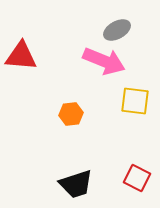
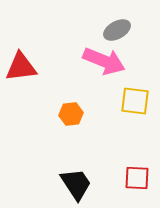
red triangle: moved 11 px down; rotated 12 degrees counterclockwise
red square: rotated 24 degrees counterclockwise
black trapezoid: rotated 105 degrees counterclockwise
